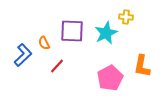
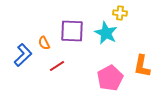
yellow cross: moved 6 px left, 4 px up
cyan star: rotated 20 degrees counterclockwise
red line: rotated 14 degrees clockwise
